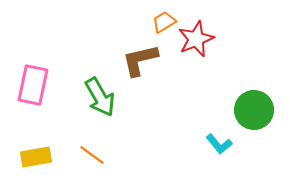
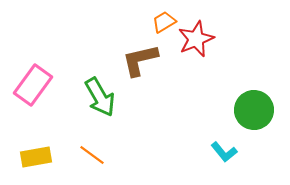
pink rectangle: rotated 24 degrees clockwise
cyan L-shape: moved 5 px right, 8 px down
